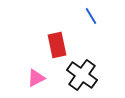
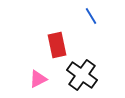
pink triangle: moved 2 px right, 1 px down
